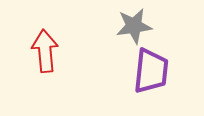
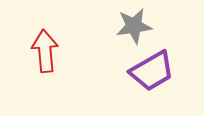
purple trapezoid: moved 1 px right; rotated 54 degrees clockwise
